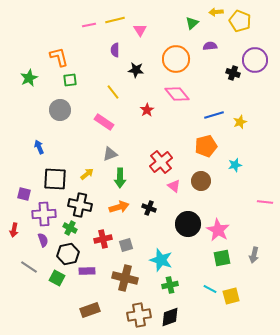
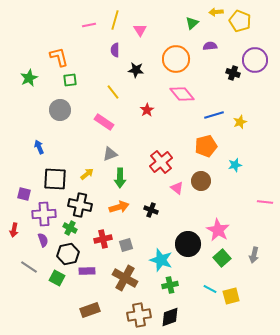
yellow line at (115, 20): rotated 60 degrees counterclockwise
pink diamond at (177, 94): moved 5 px right
pink triangle at (174, 186): moved 3 px right, 2 px down
black cross at (149, 208): moved 2 px right, 2 px down
black circle at (188, 224): moved 20 px down
green square at (222, 258): rotated 30 degrees counterclockwise
brown cross at (125, 278): rotated 15 degrees clockwise
